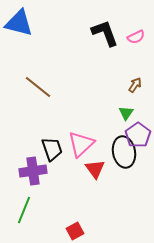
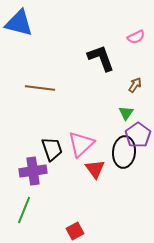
black L-shape: moved 4 px left, 25 px down
brown line: moved 2 px right, 1 px down; rotated 32 degrees counterclockwise
black ellipse: rotated 16 degrees clockwise
